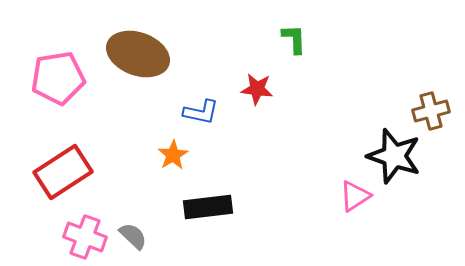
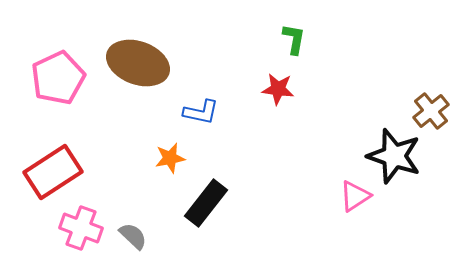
green L-shape: rotated 12 degrees clockwise
brown ellipse: moved 9 px down
pink pentagon: rotated 16 degrees counterclockwise
red star: moved 21 px right
brown cross: rotated 24 degrees counterclockwise
orange star: moved 3 px left, 3 px down; rotated 20 degrees clockwise
red rectangle: moved 10 px left
black rectangle: moved 2 px left, 4 px up; rotated 45 degrees counterclockwise
pink cross: moved 4 px left, 9 px up
